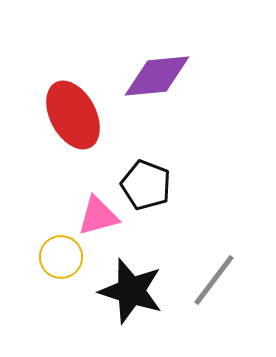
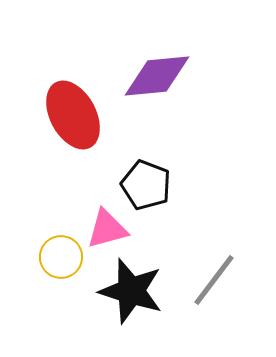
pink triangle: moved 9 px right, 13 px down
